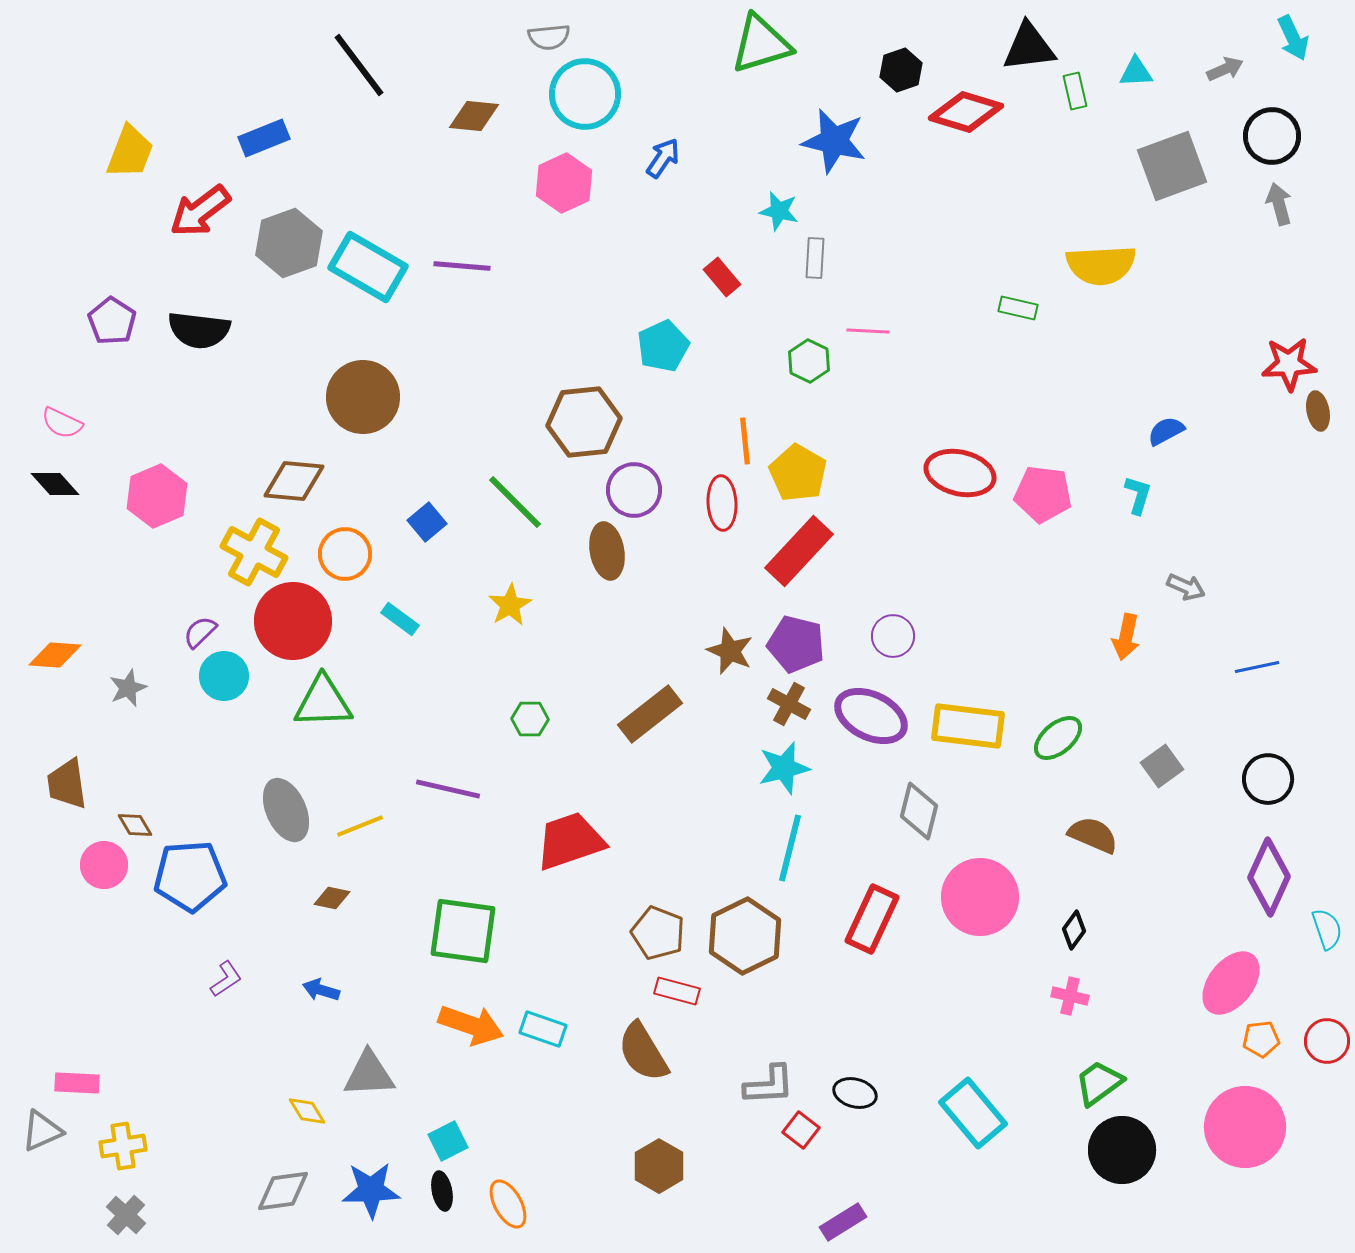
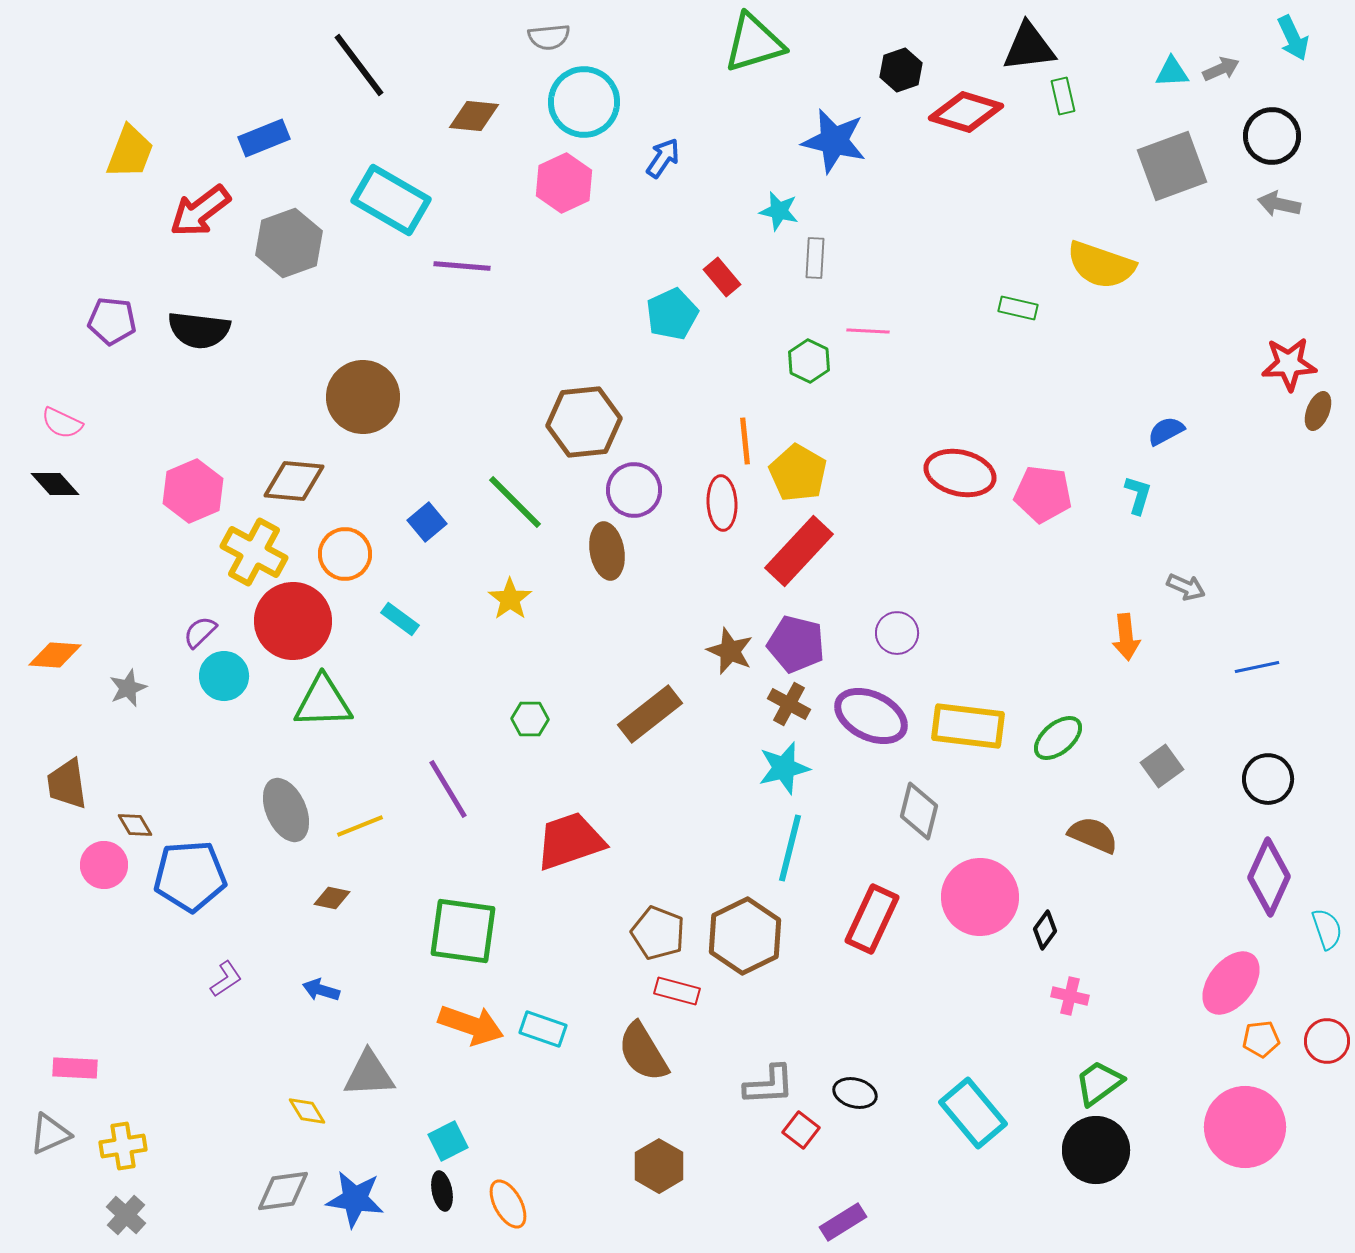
green triangle at (761, 44): moved 7 px left, 1 px up
gray arrow at (1225, 69): moved 4 px left
cyan triangle at (1136, 72): moved 36 px right
green rectangle at (1075, 91): moved 12 px left, 5 px down
cyan circle at (585, 94): moved 1 px left, 8 px down
gray arrow at (1279, 204): rotated 63 degrees counterclockwise
yellow semicircle at (1101, 265): rotated 22 degrees clockwise
cyan rectangle at (368, 267): moved 23 px right, 67 px up
purple pentagon at (112, 321): rotated 27 degrees counterclockwise
cyan pentagon at (663, 346): moved 9 px right, 32 px up
brown ellipse at (1318, 411): rotated 33 degrees clockwise
pink hexagon at (157, 496): moved 36 px right, 5 px up
yellow star at (510, 605): moved 6 px up; rotated 6 degrees counterclockwise
purple circle at (893, 636): moved 4 px right, 3 px up
orange arrow at (1126, 637): rotated 18 degrees counterclockwise
purple line at (448, 789): rotated 46 degrees clockwise
black diamond at (1074, 930): moved 29 px left
pink rectangle at (77, 1083): moved 2 px left, 15 px up
gray triangle at (42, 1131): moved 8 px right, 3 px down
black circle at (1122, 1150): moved 26 px left
blue star at (371, 1190): moved 16 px left, 9 px down; rotated 10 degrees clockwise
